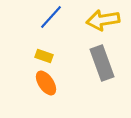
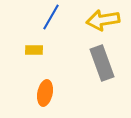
blue line: rotated 12 degrees counterclockwise
yellow rectangle: moved 10 px left, 6 px up; rotated 18 degrees counterclockwise
orange ellipse: moved 1 px left, 10 px down; rotated 45 degrees clockwise
